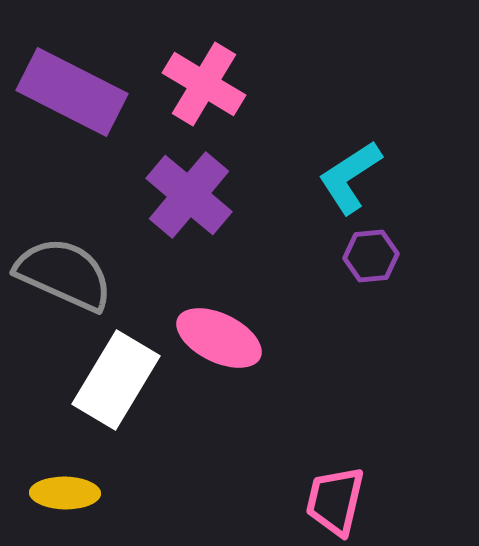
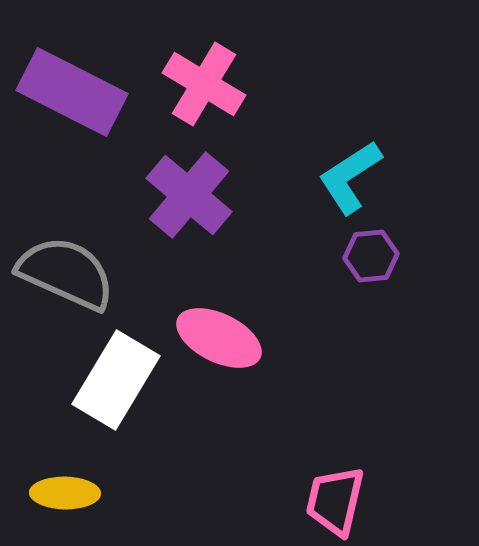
gray semicircle: moved 2 px right, 1 px up
